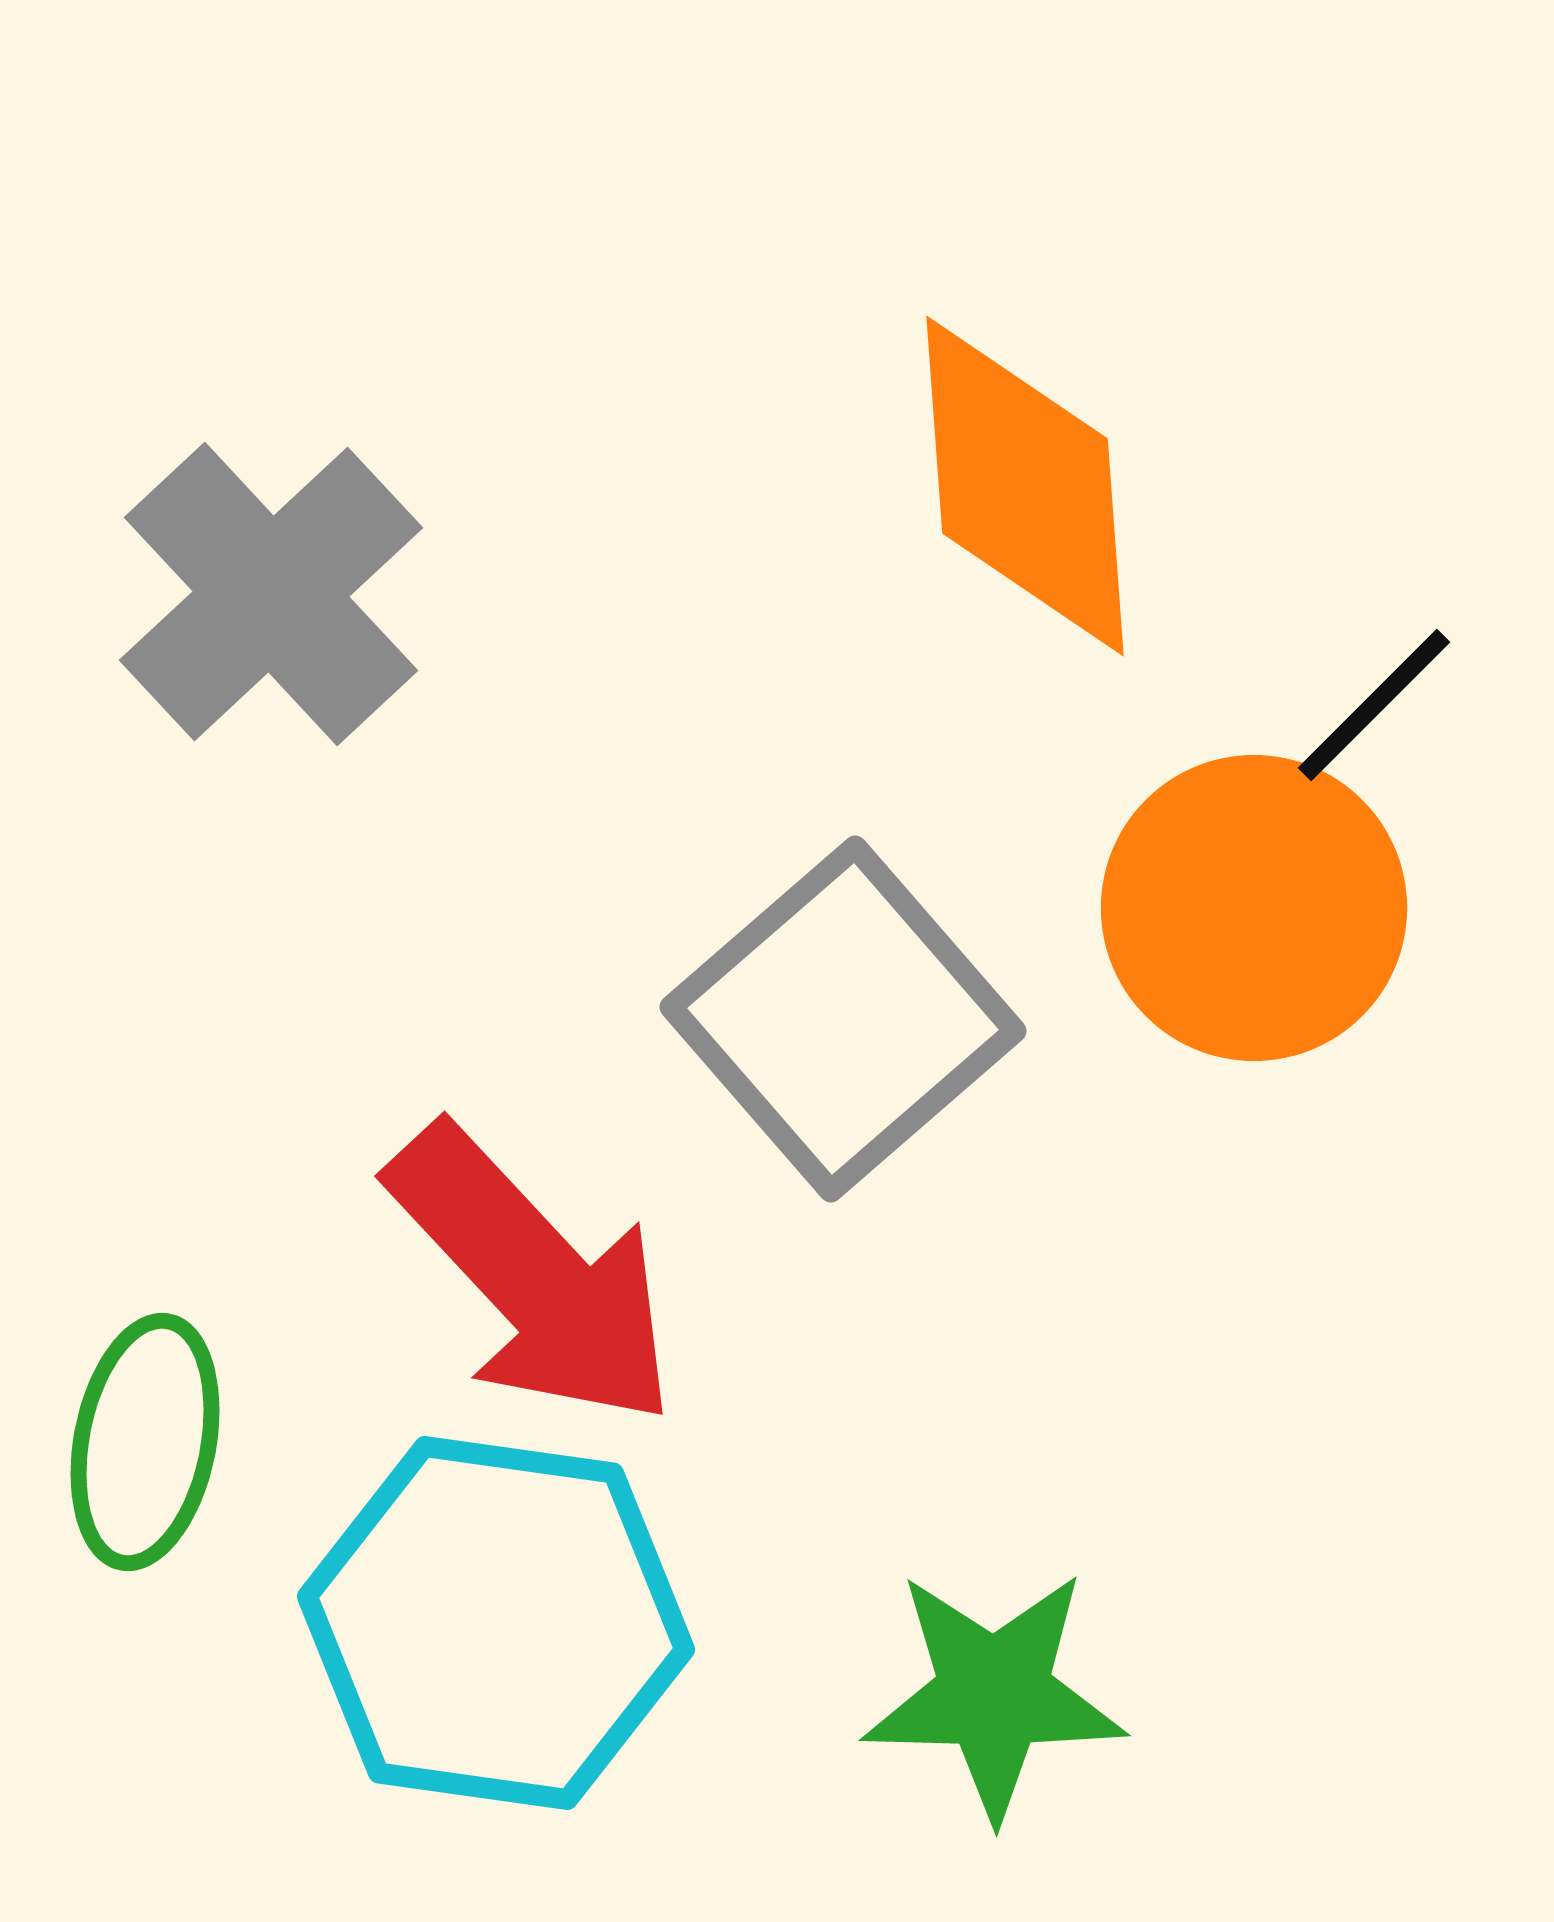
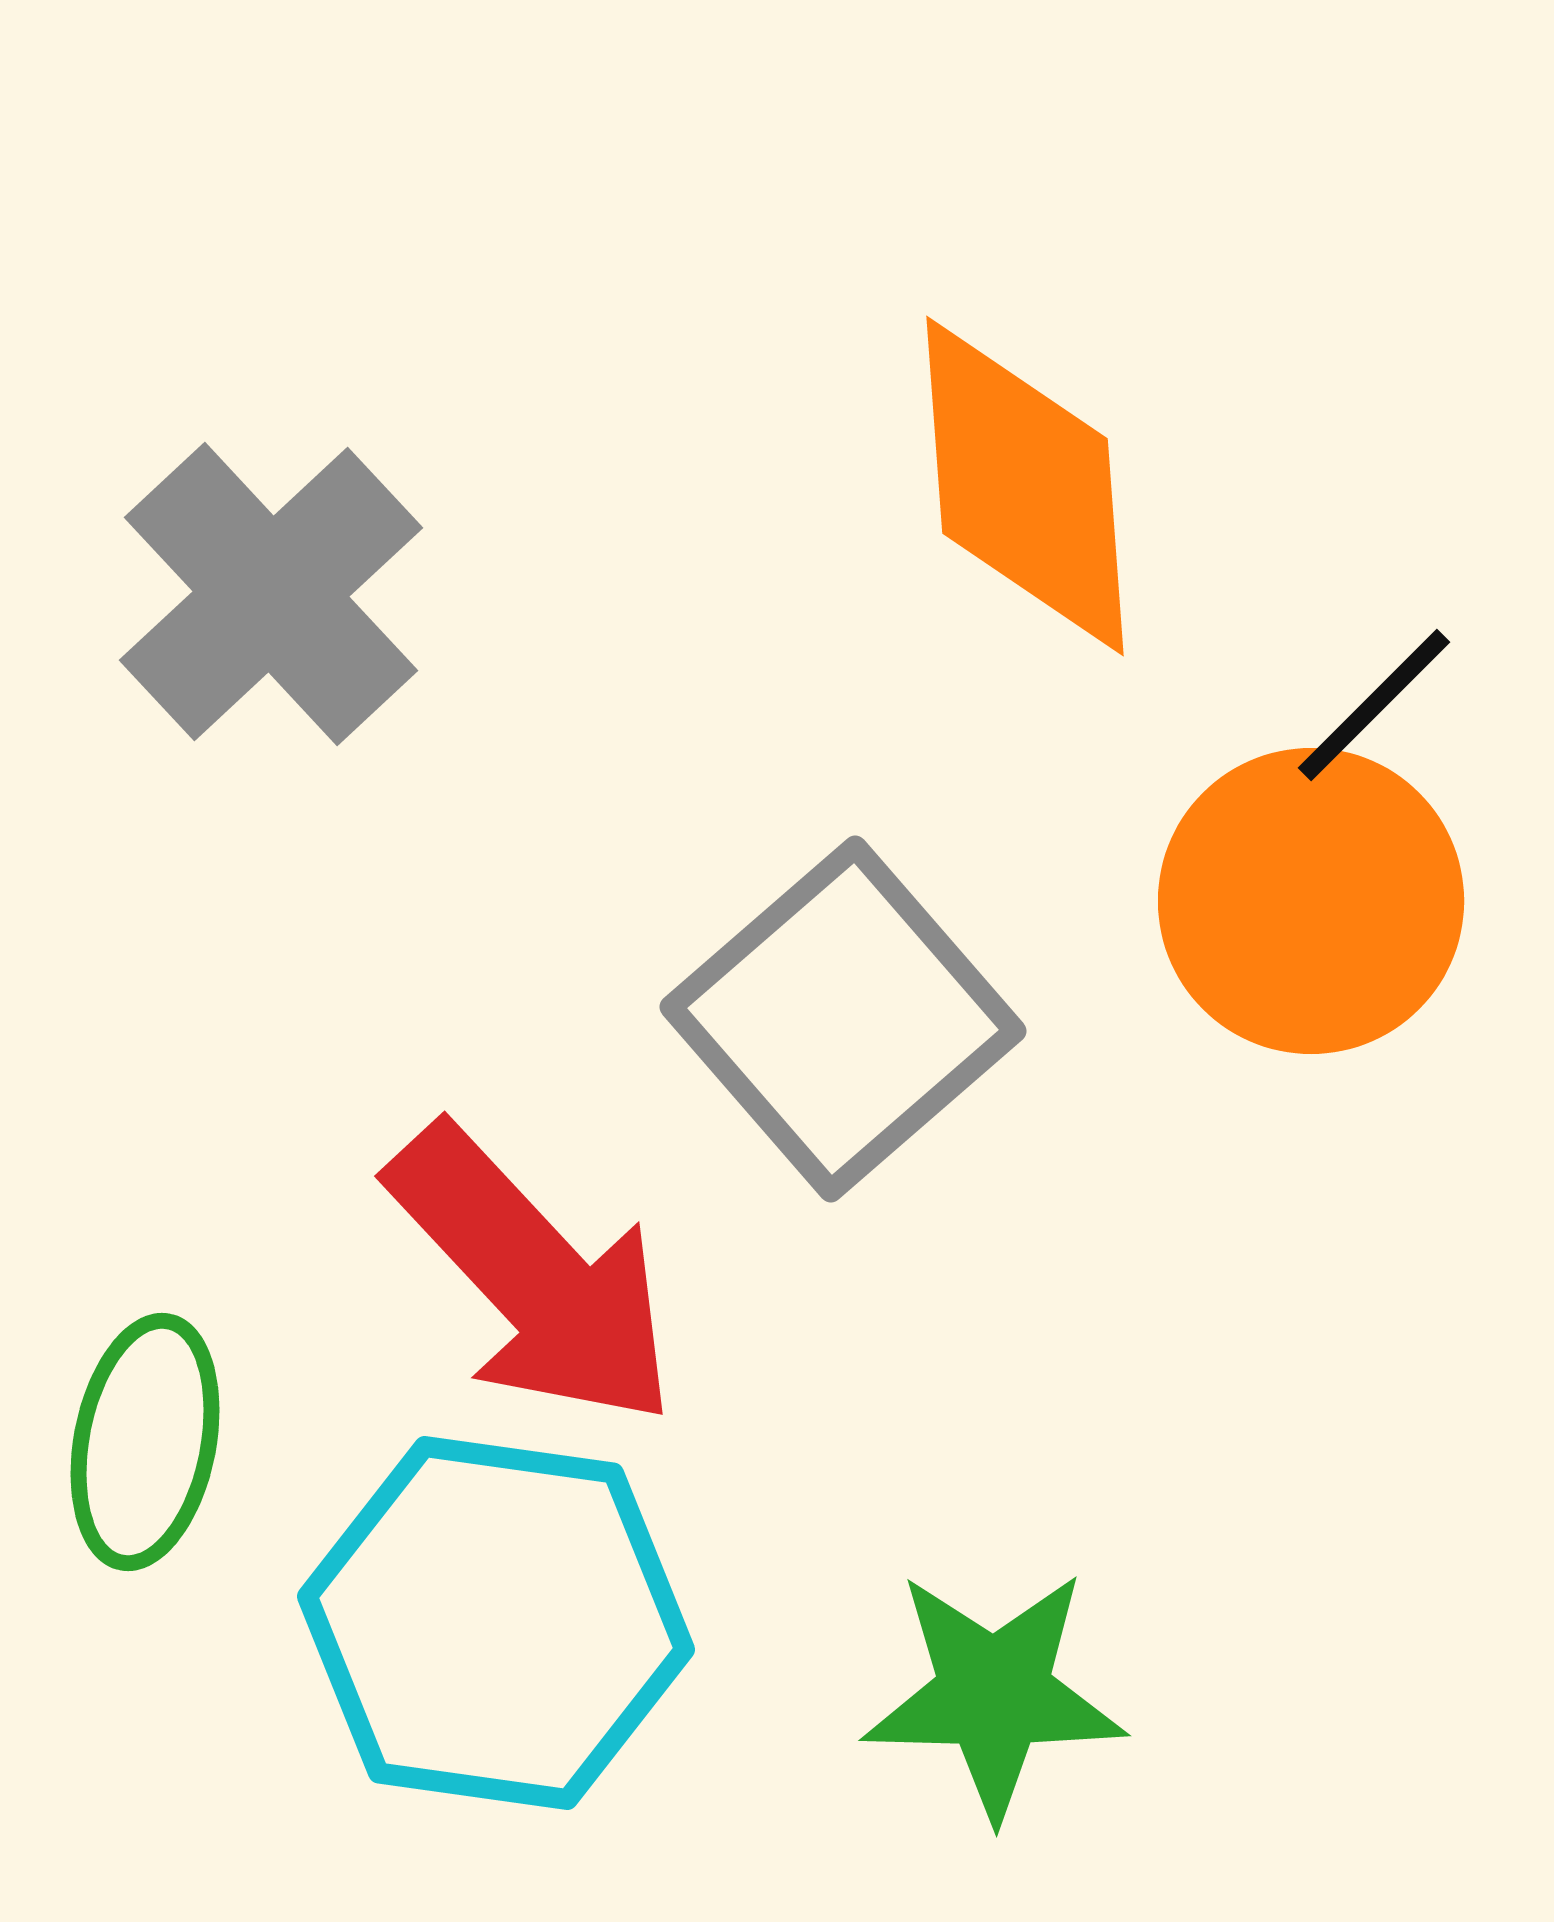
orange circle: moved 57 px right, 7 px up
